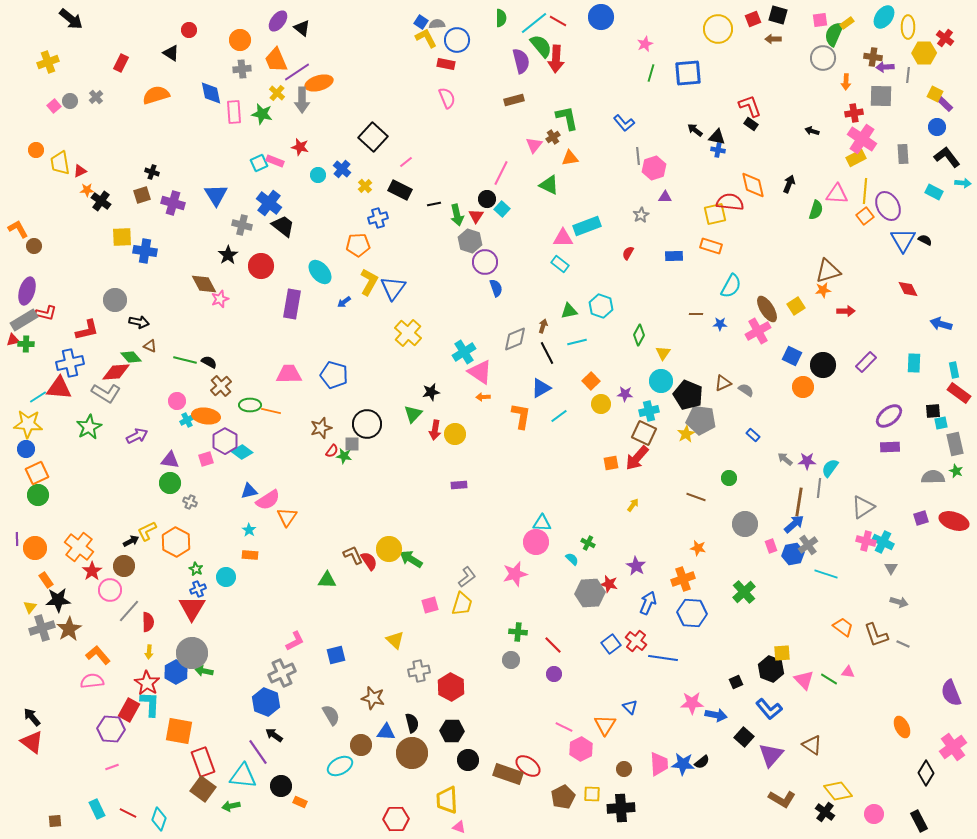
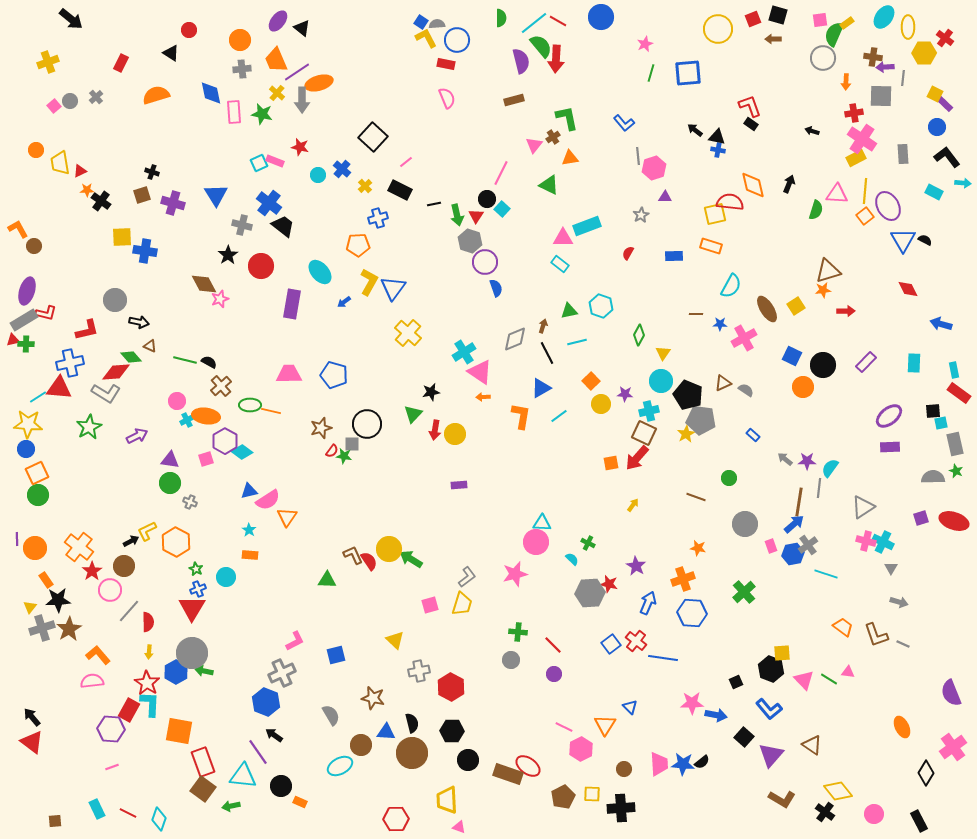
gray line at (908, 75): moved 5 px left, 3 px down
pink cross at (758, 331): moved 14 px left, 7 px down
